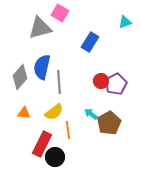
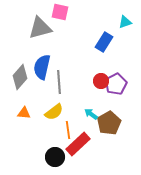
pink square: moved 1 px up; rotated 18 degrees counterclockwise
blue rectangle: moved 14 px right
red rectangle: moved 36 px right; rotated 20 degrees clockwise
